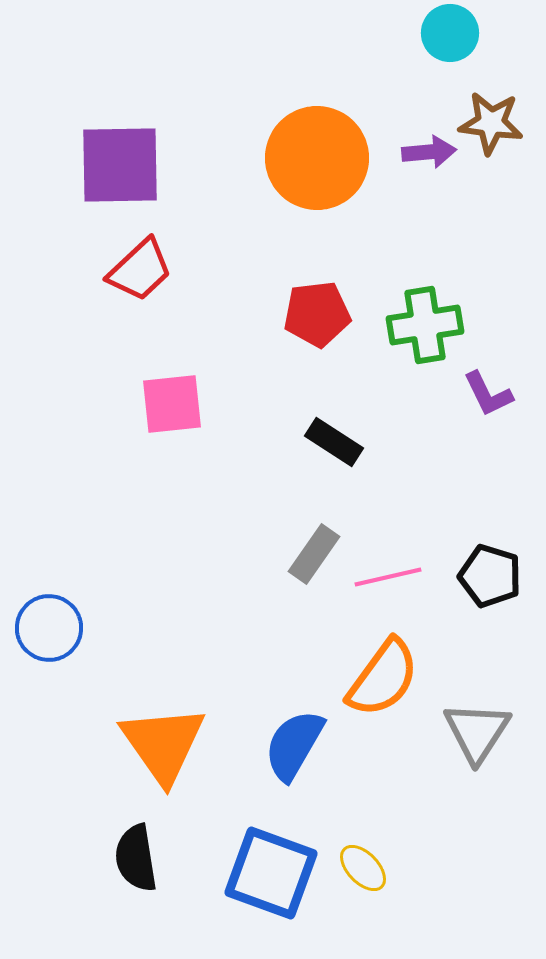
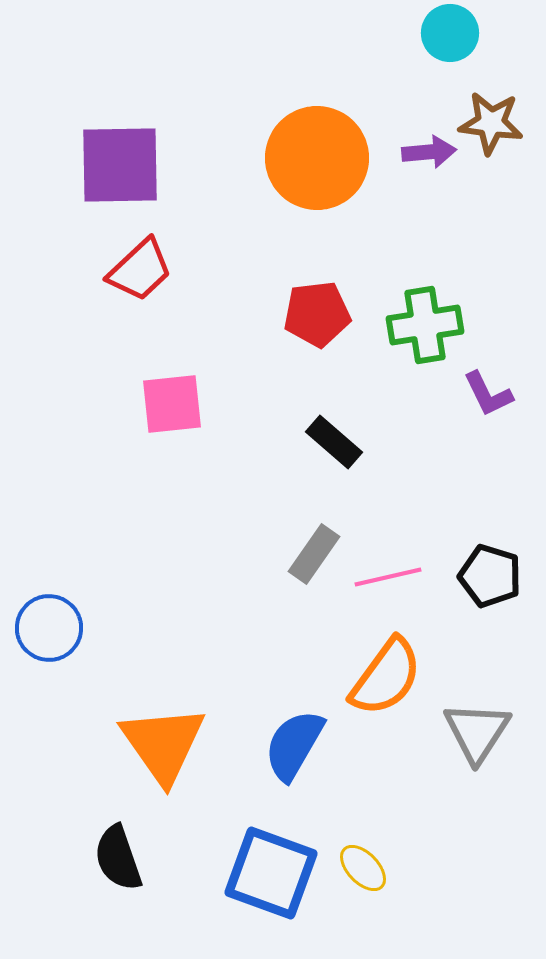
black rectangle: rotated 8 degrees clockwise
orange semicircle: moved 3 px right, 1 px up
black semicircle: moved 18 px left; rotated 10 degrees counterclockwise
